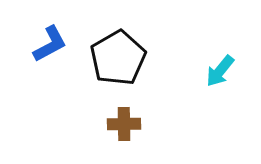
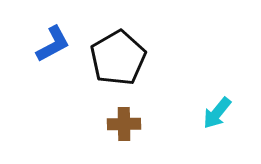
blue L-shape: moved 3 px right
cyan arrow: moved 3 px left, 42 px down
